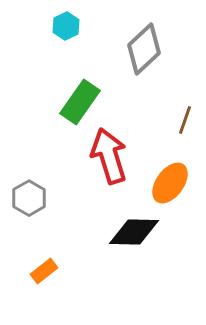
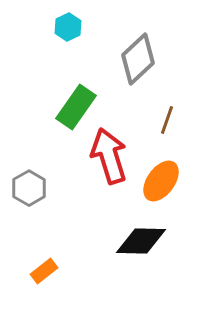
cyan hexagon: moved 2 px right, 1 px down
gray diamond: moved 6 px left, 10 px down
green rectangle: moved 4 px left, 5 px down
brown line: moved 18 px left
orange ellipse: moved 9 px left, 2 px up
gray hexagon: moved 10 px up
black diamond: moved 7 px right, 9 px down
